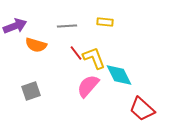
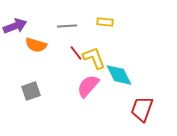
red trapezoid: rotated 68 degrees clockwise
